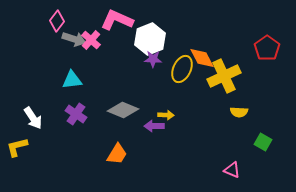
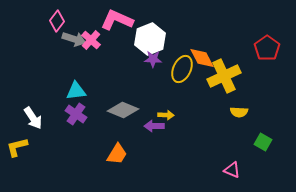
cyan triangle: moved 4 px right, 11 px down
